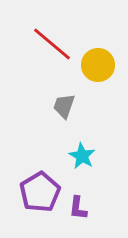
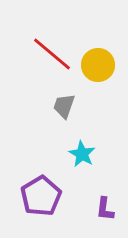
red line: moved 10 px down
cyan star: moved 2 px up
purple pentagon: moved 1 px right, 4 px down
purple L-shape: moved 27 px right, 1 px down
